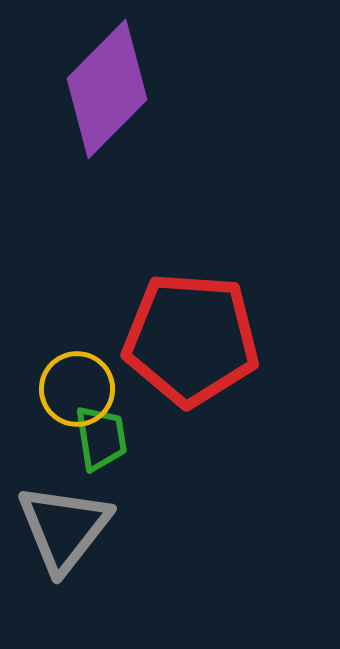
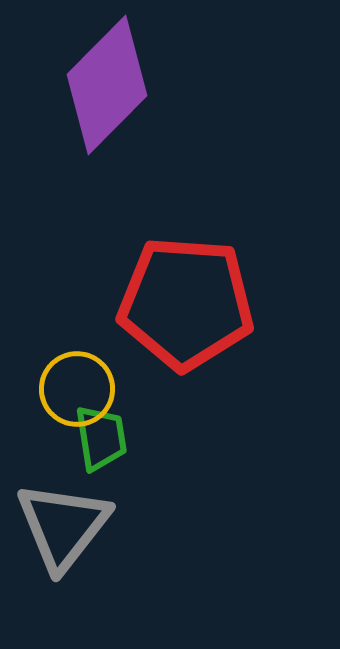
purple diamond: moved 4 px up
red pentagon: moved 5 px left, 36 px up
gray triangle: moved 1 px left, 2 px up
